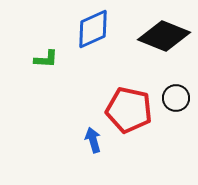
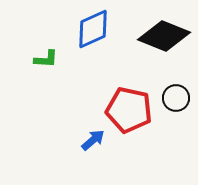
blue arrow: rotated 65 degrees clockwise
